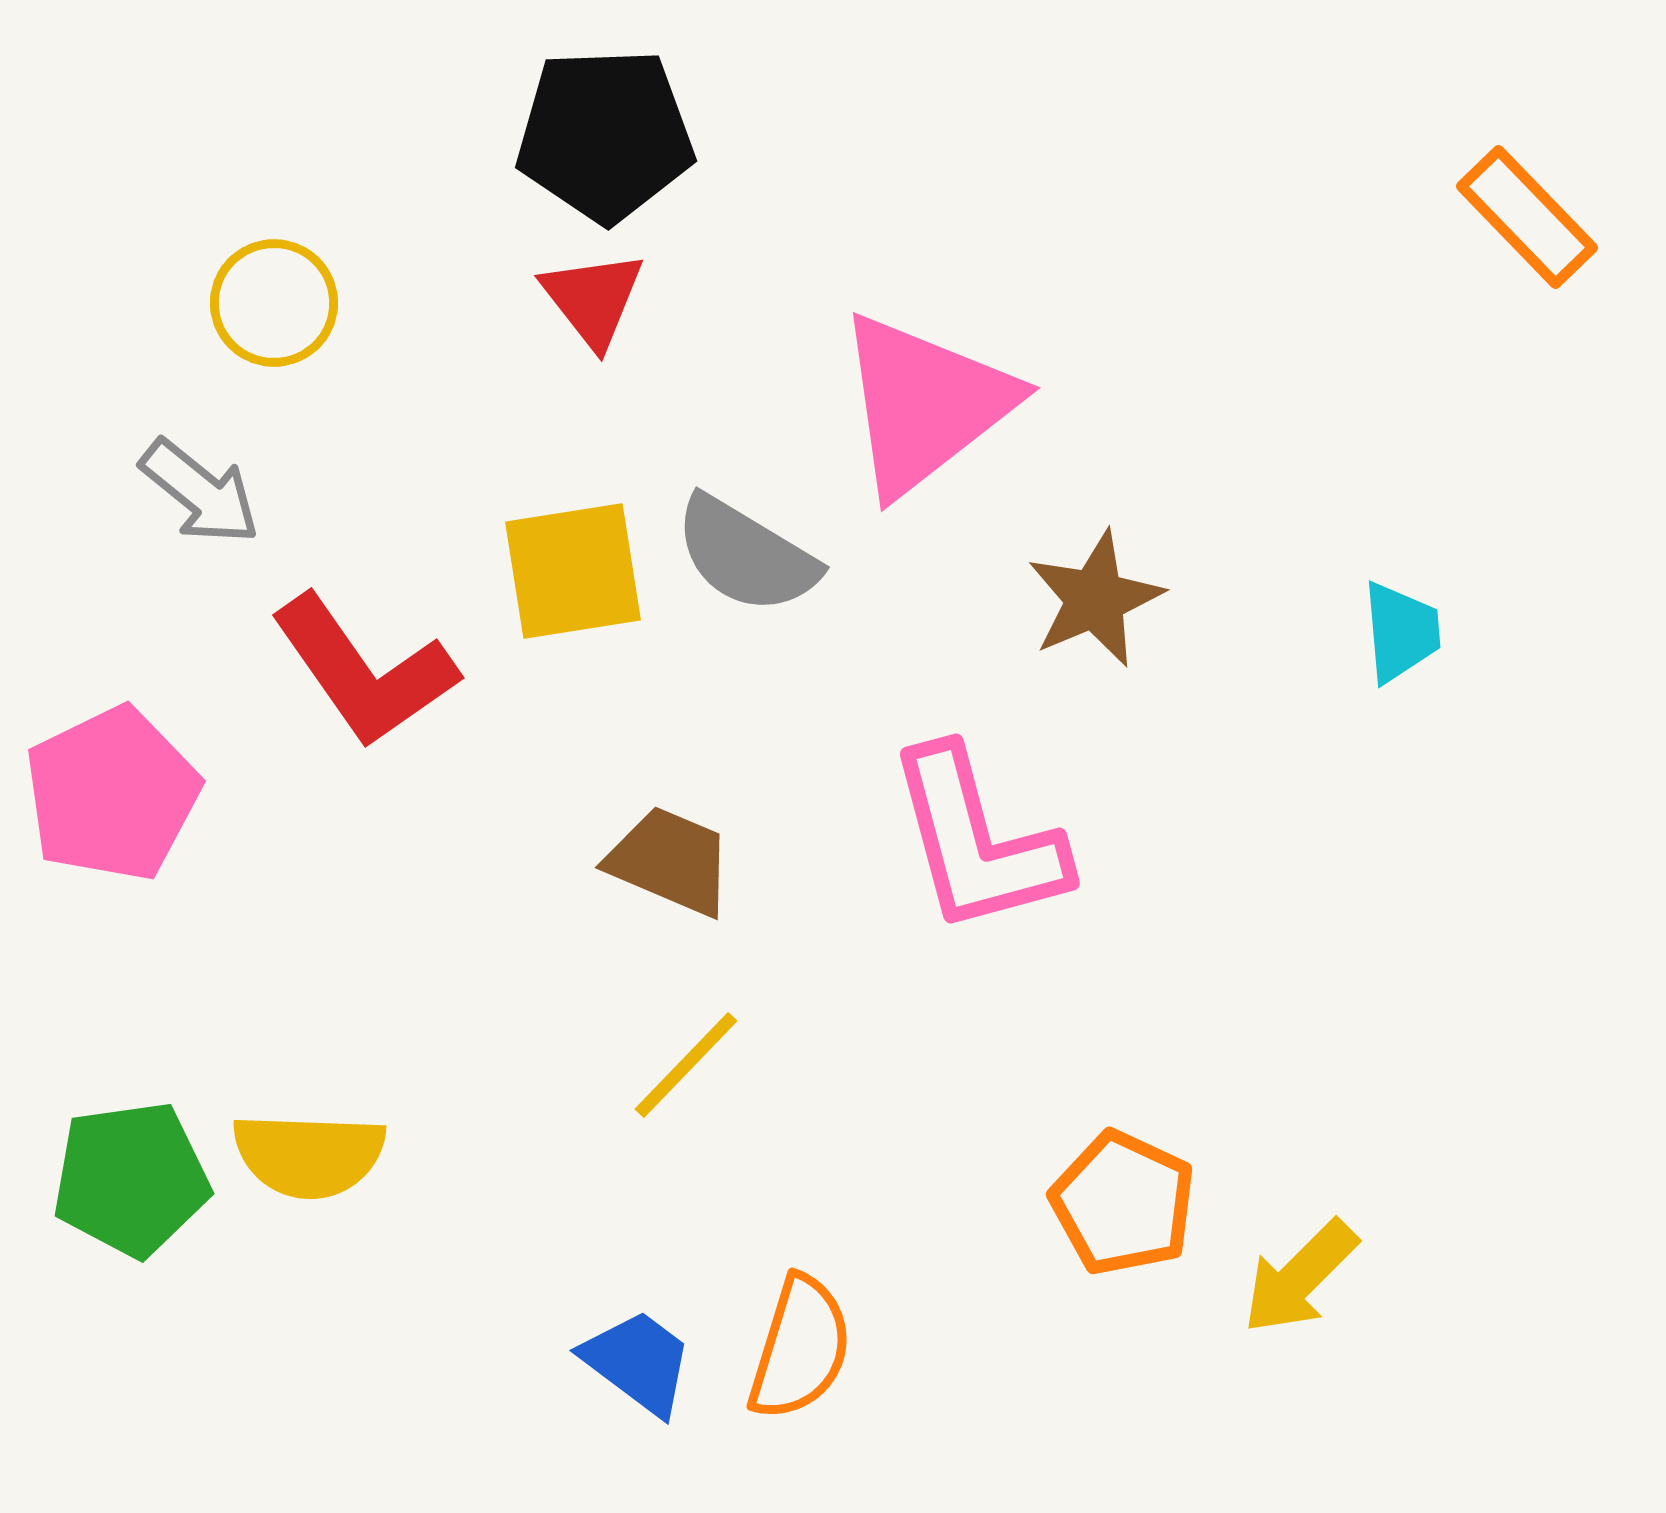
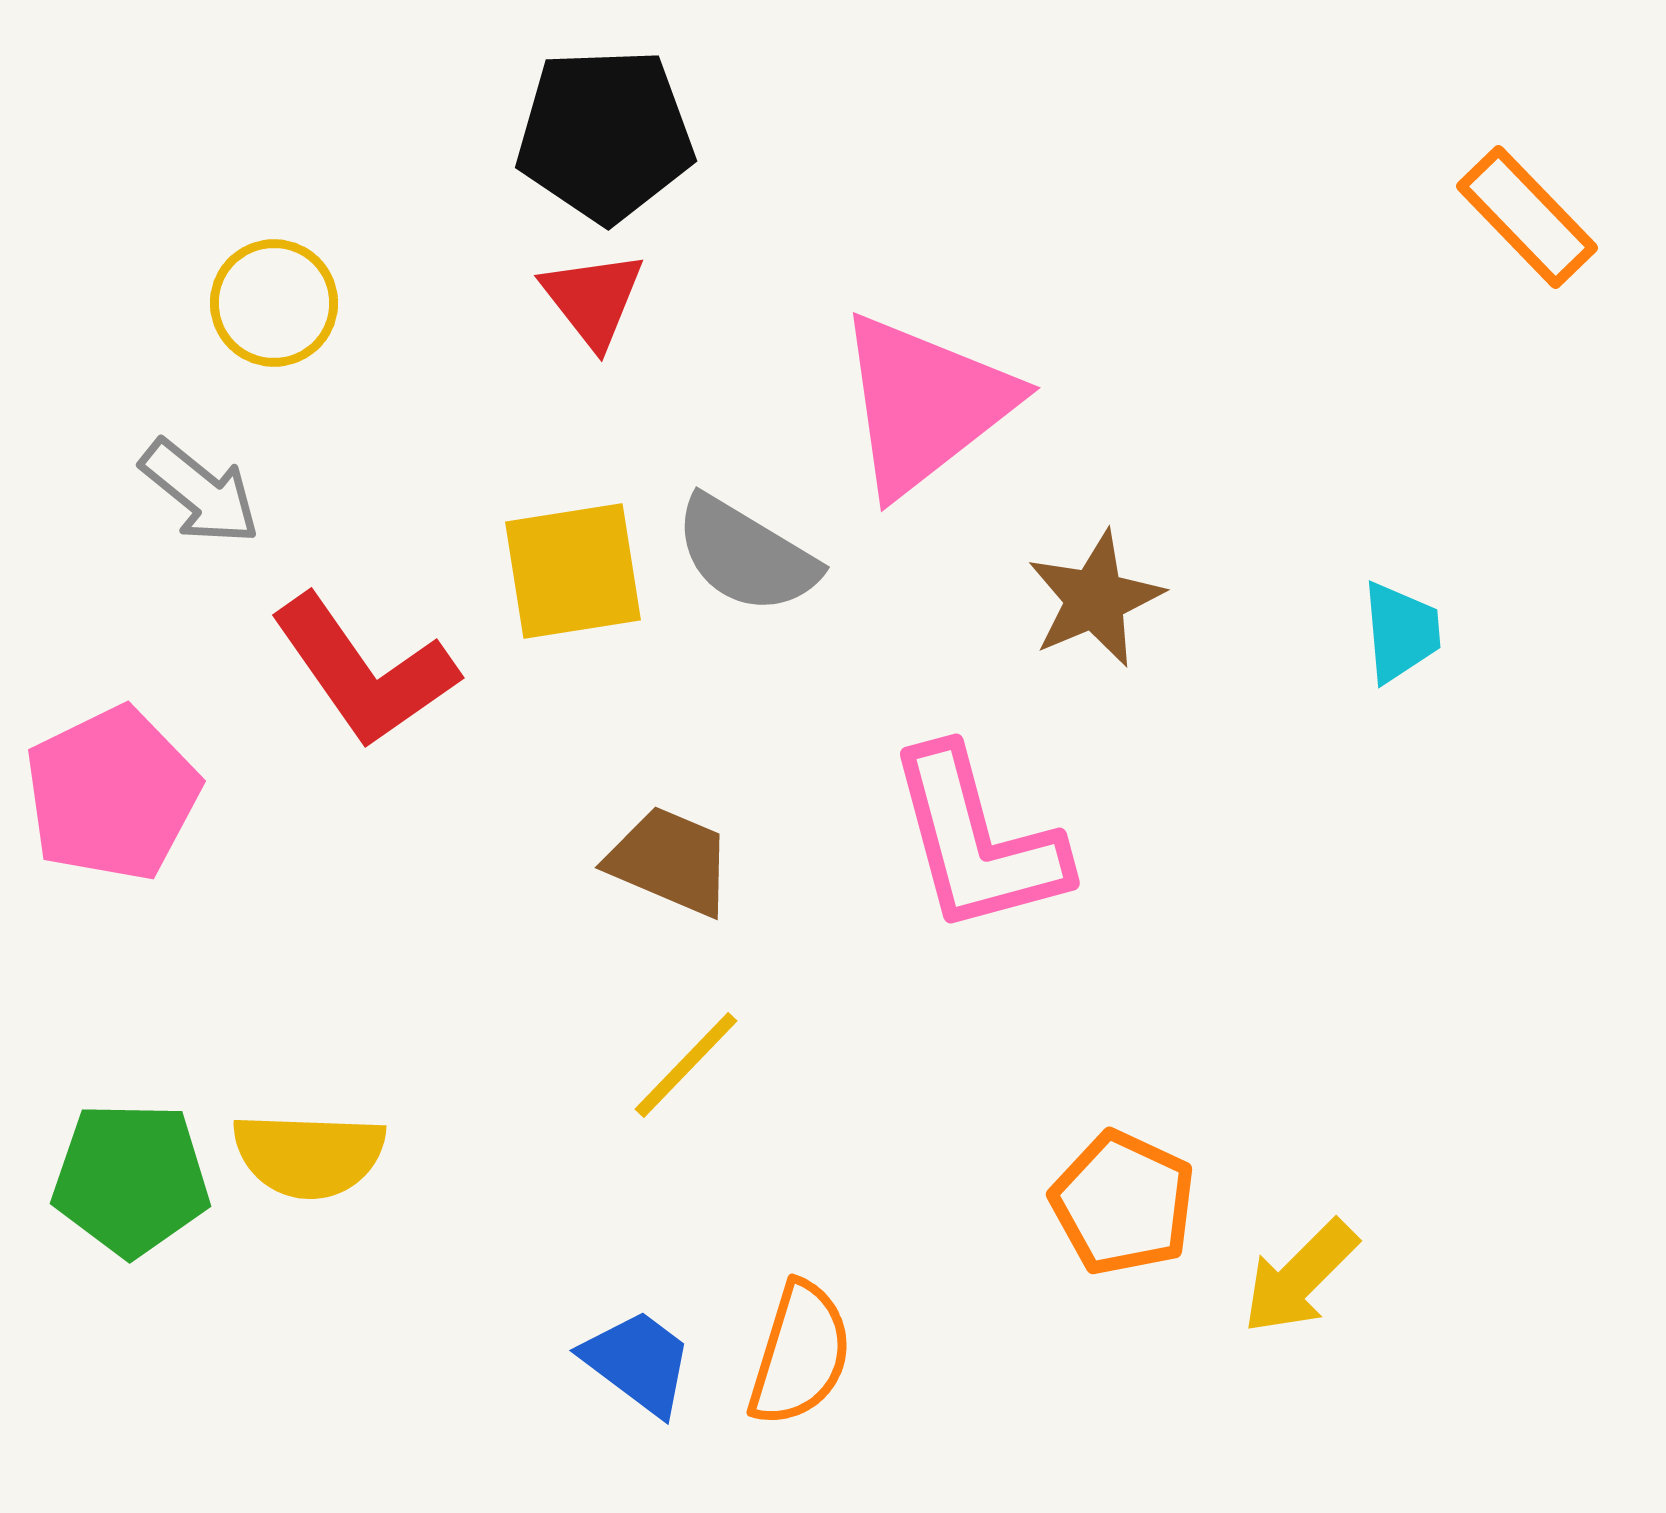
green pentagon: rotated 9 degrees clockwise
orange semicircle: moved 6 px down
